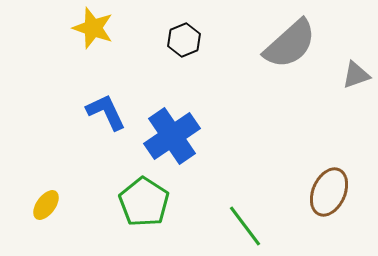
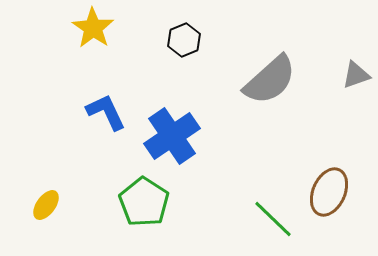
yellow star: rotated 15 degrees clockwise
gray semicircle: moved 20 px left, 36 px down
green line: moved 28 px right, 7 px up; rotated 9 degrees counterclockwise
